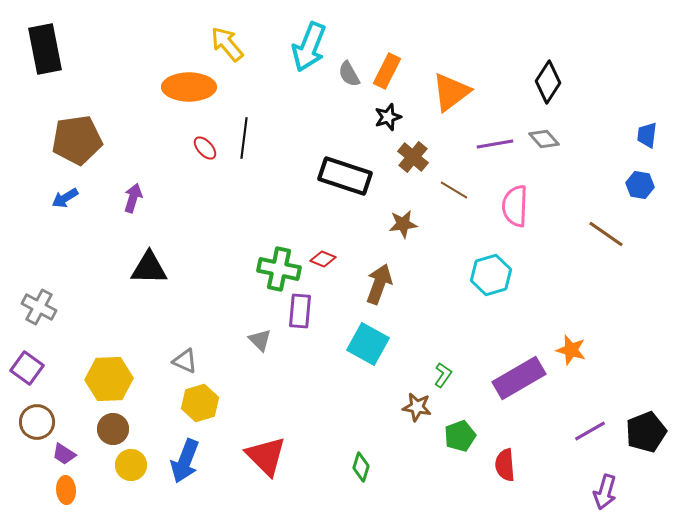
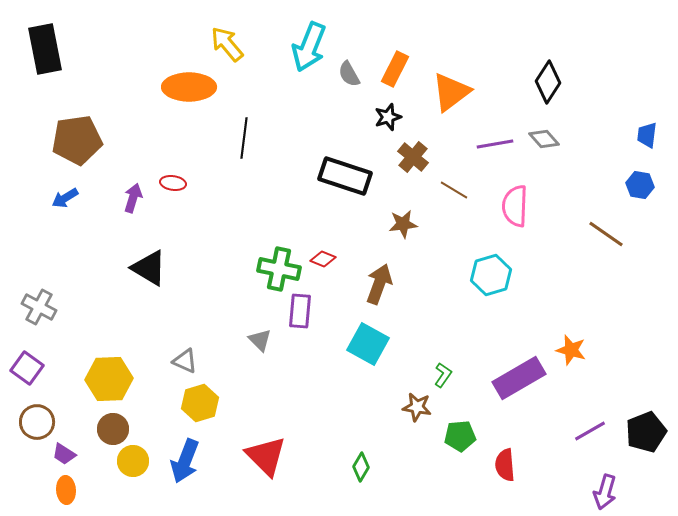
orange rectangle at (387, 71): moved 8 px right, 2 px up
red ellipse at (205, 148): moved 32 px left, 35 px down; rotated 40 degrees counterclockwise
black triangle at (149, 268): rotated 30 degrees clockwise
green pentagon at (460, 436): rotated 16 degrees clockwise
yellow circle at (131, 465): moved 2 px right, 4 px up
green diamond at (361, 467): rotated 12 degrees clockwise
